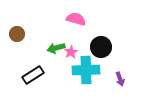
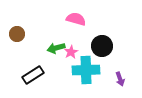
black circle: moved 1 px right, 1 px up
